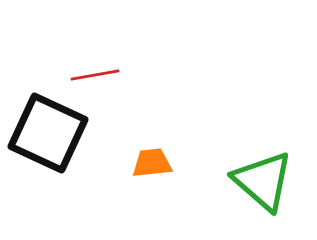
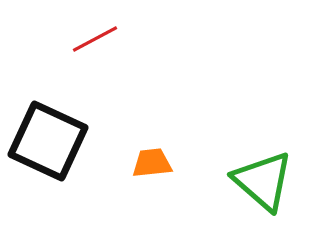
red line: moved 36 px up; rotated 18 degrees counterclockwise
black square: moved 8 px down
